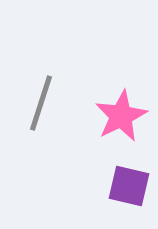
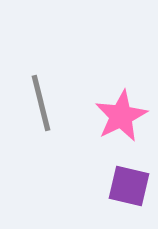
gray line: rotated 32 degrees counterclockwise
